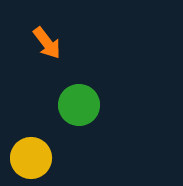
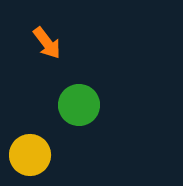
yellow circle: moved 1 px left, 3 px up
